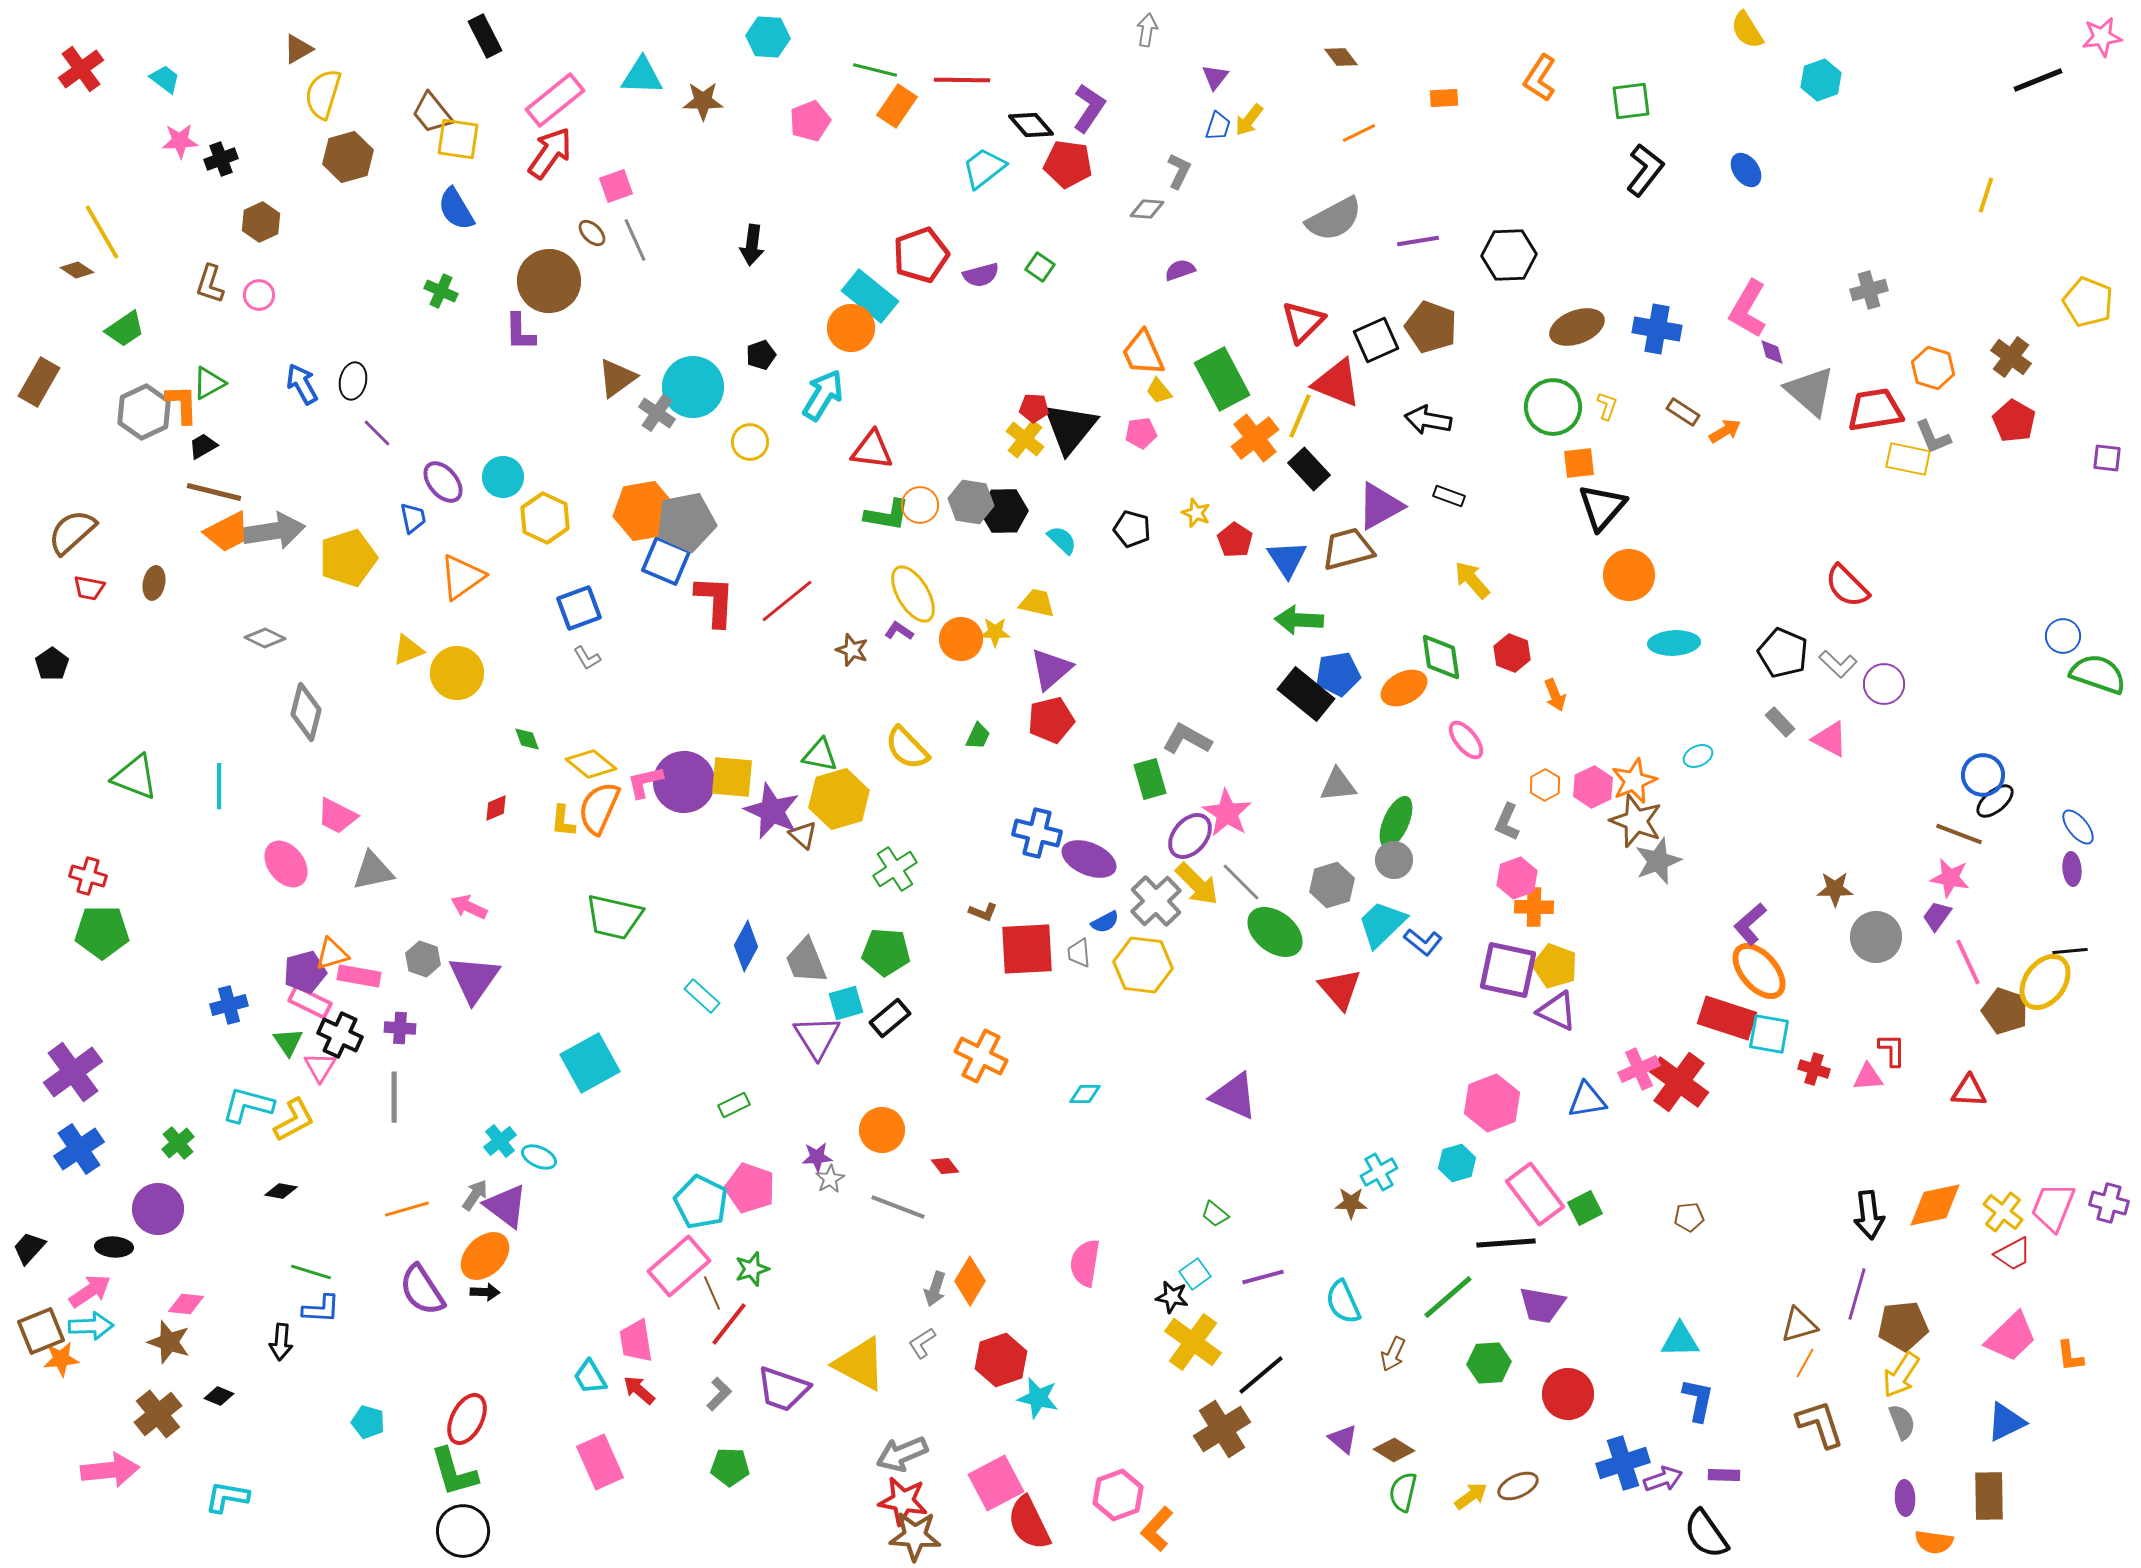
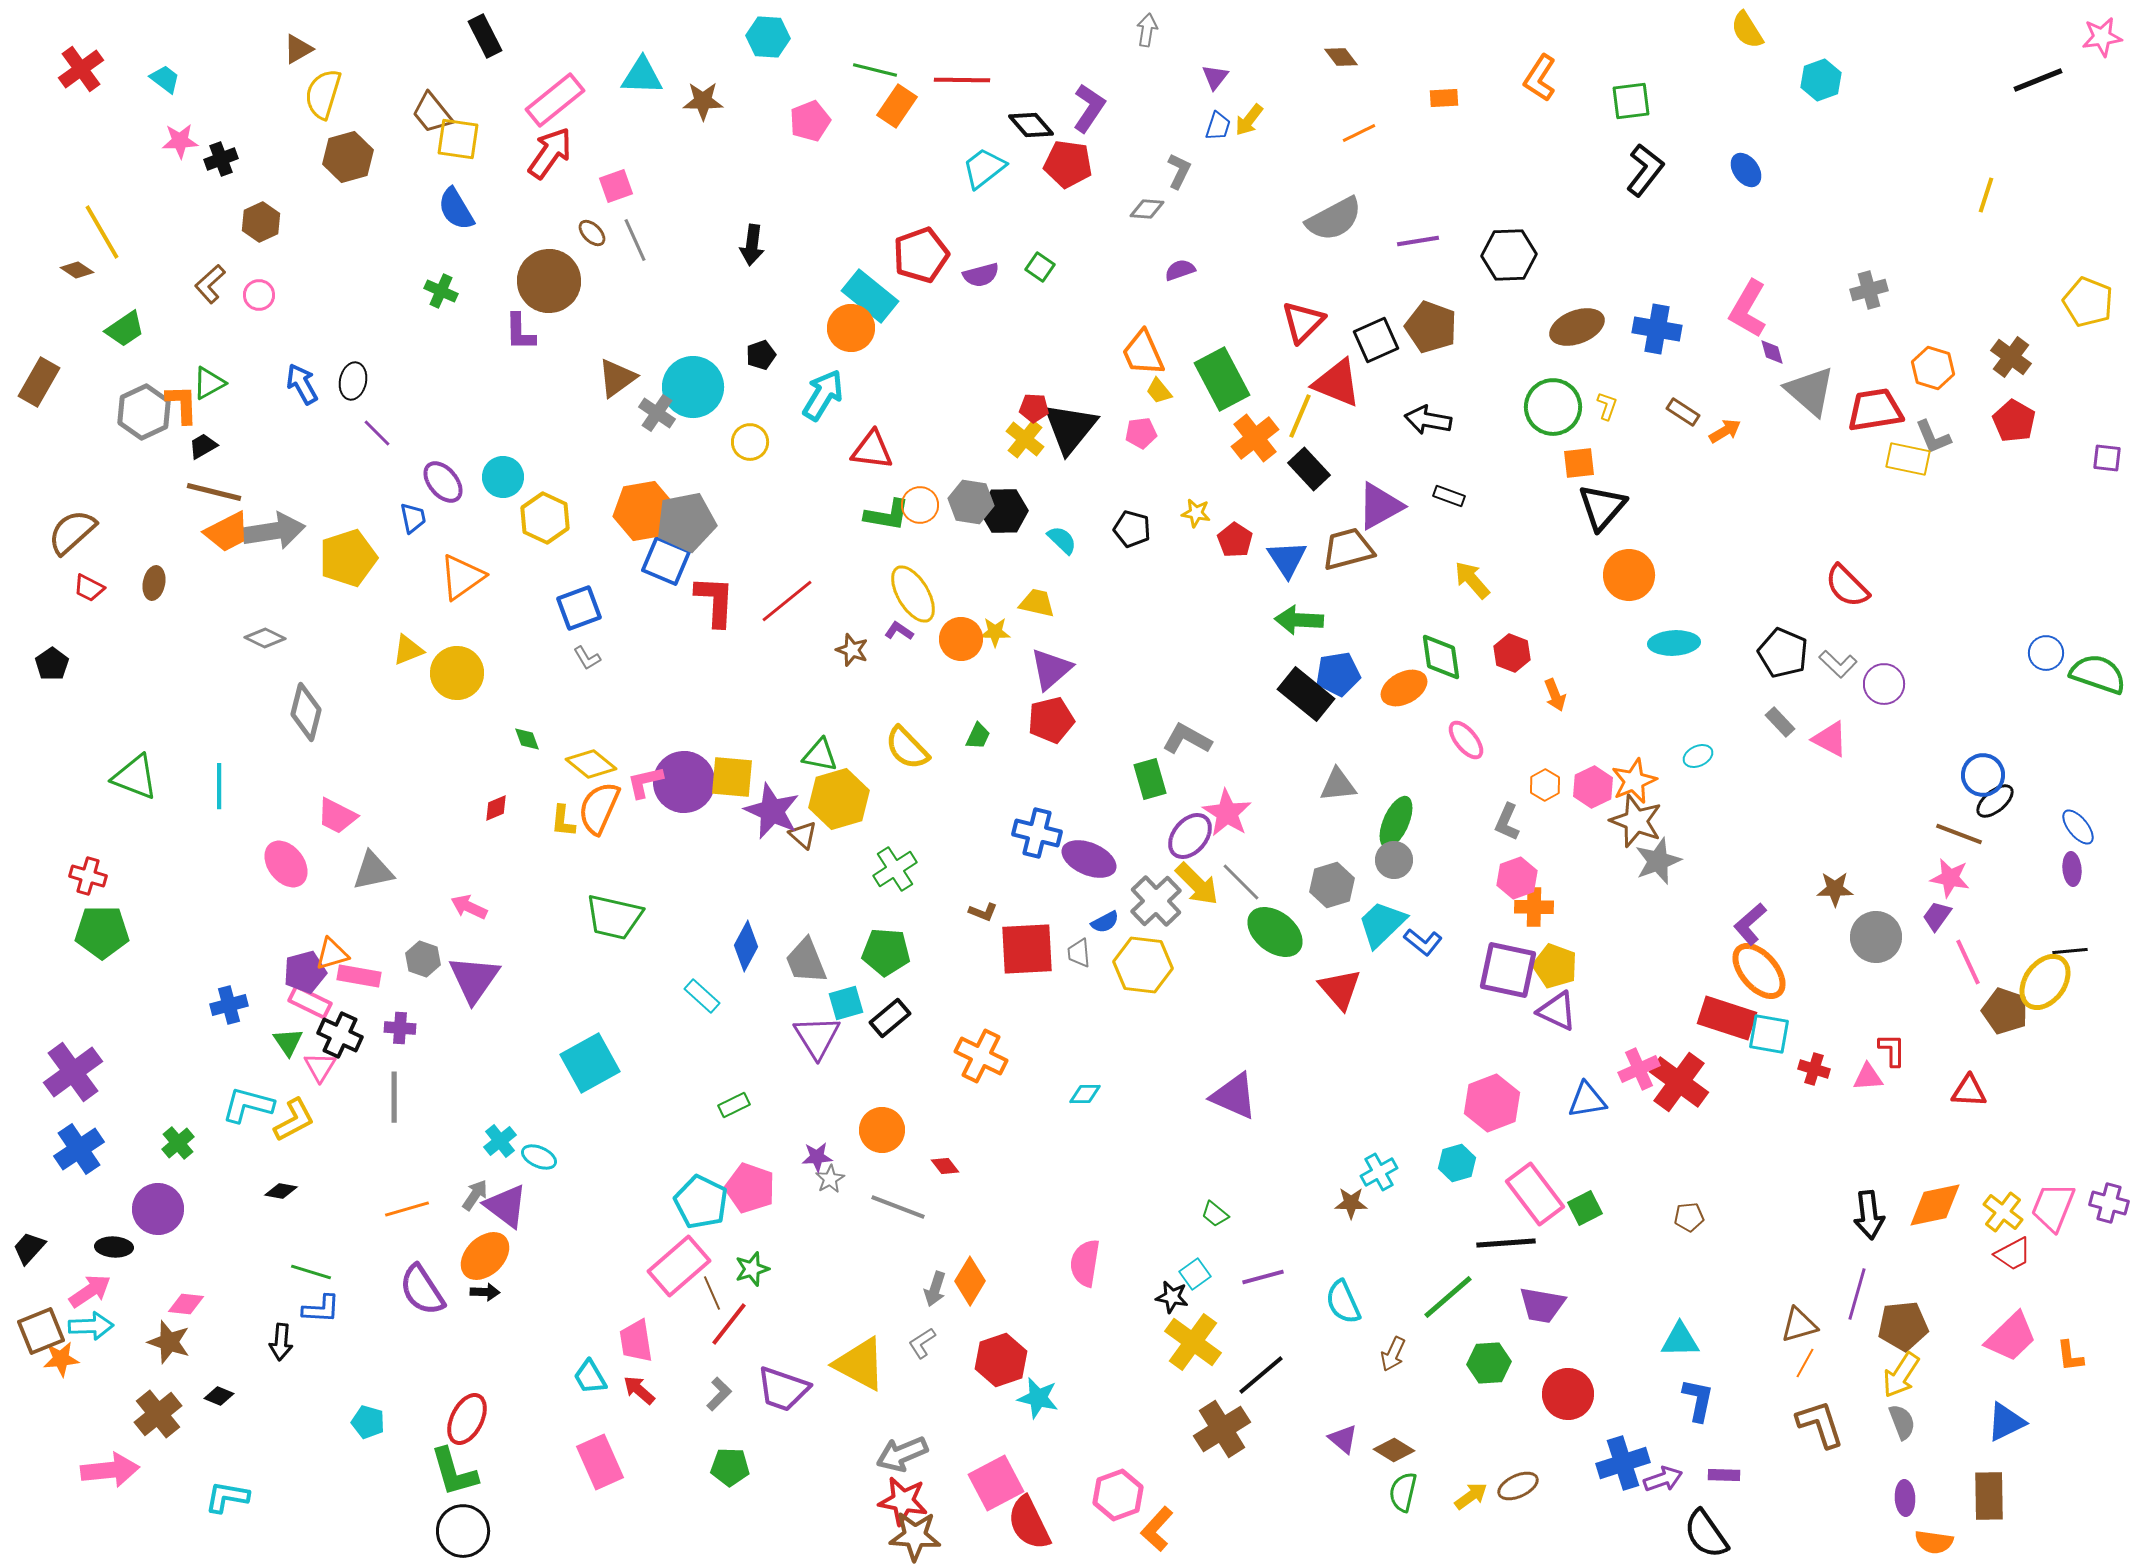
brown L-shape at (210, 284): rotated 30 degrees clockwise
yellow star at (1196, 513): rotated 12 degrees counterclockwise
red trapezoid at (89, 588): rotated 16 degrees clockwise
blue circle at (2063, 636): moved 17 px left, 17 px down
